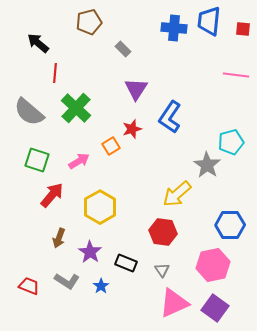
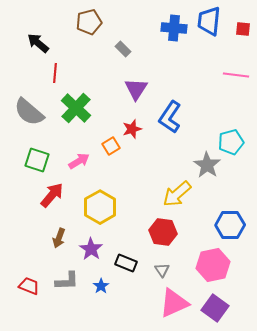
purple star: moved 1 px right, 3 px up
gray L-shape: rotated 35 degrees counterclockwise
